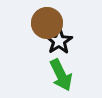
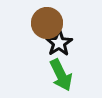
black star: moved 2 px down
